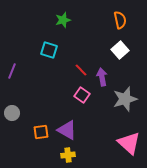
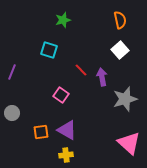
purple line: moved 1 px down
pink square: moved 21 px left
yellow cross: moved 2 px left
